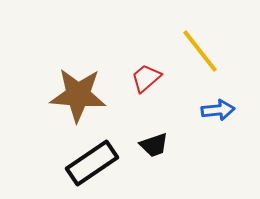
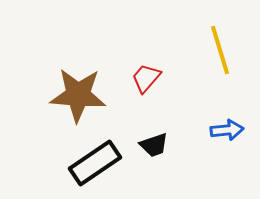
yellow line: moved 20 px right, 1 px up; rotated 21 degrees clockwise
red trapezoid: rotated 8 degrees counterclockwise
blue arrow: moved 9 px right, 20 px down
black rectangle: moved 3 px right
